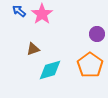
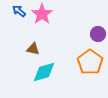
purple circle: moved 1 px right
brown triangle: rotated 32 degrees clockwise
orange pentagon: moved 3 px up
cyan diamond: moved 6 px left, 2 px down
